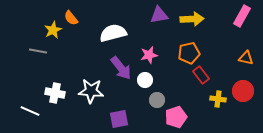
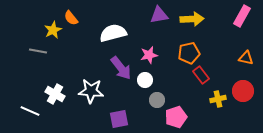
white cross: moved 1 px down; rotated 18 degrees clockwise
yellow cross: rotated 21 degrees counterclockwise
